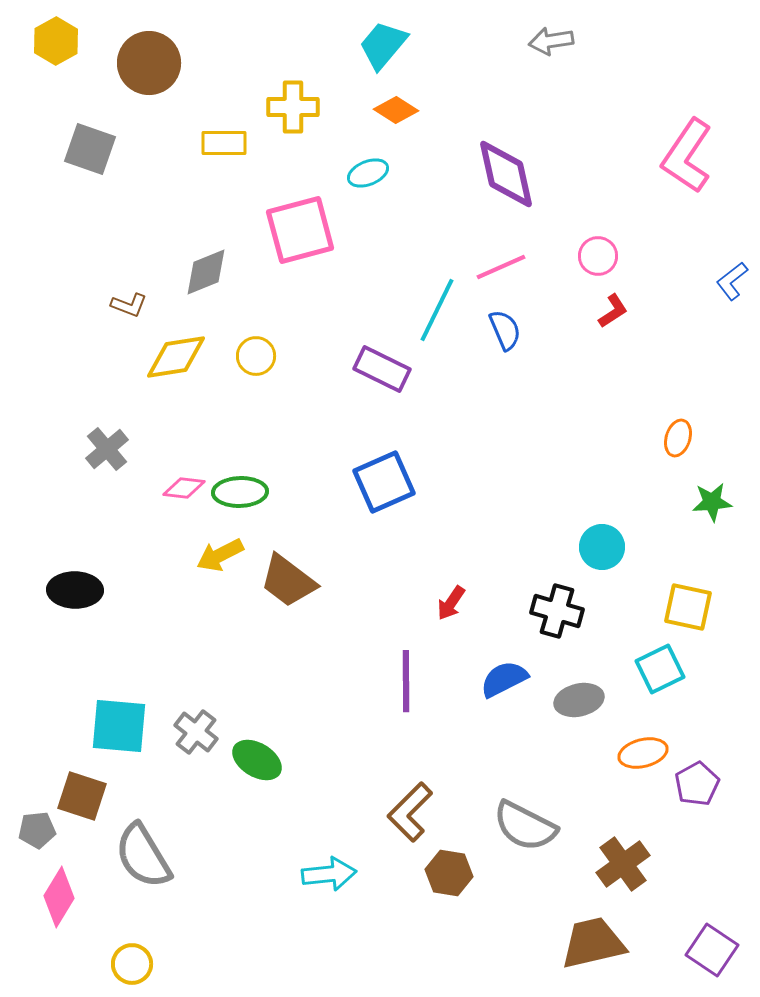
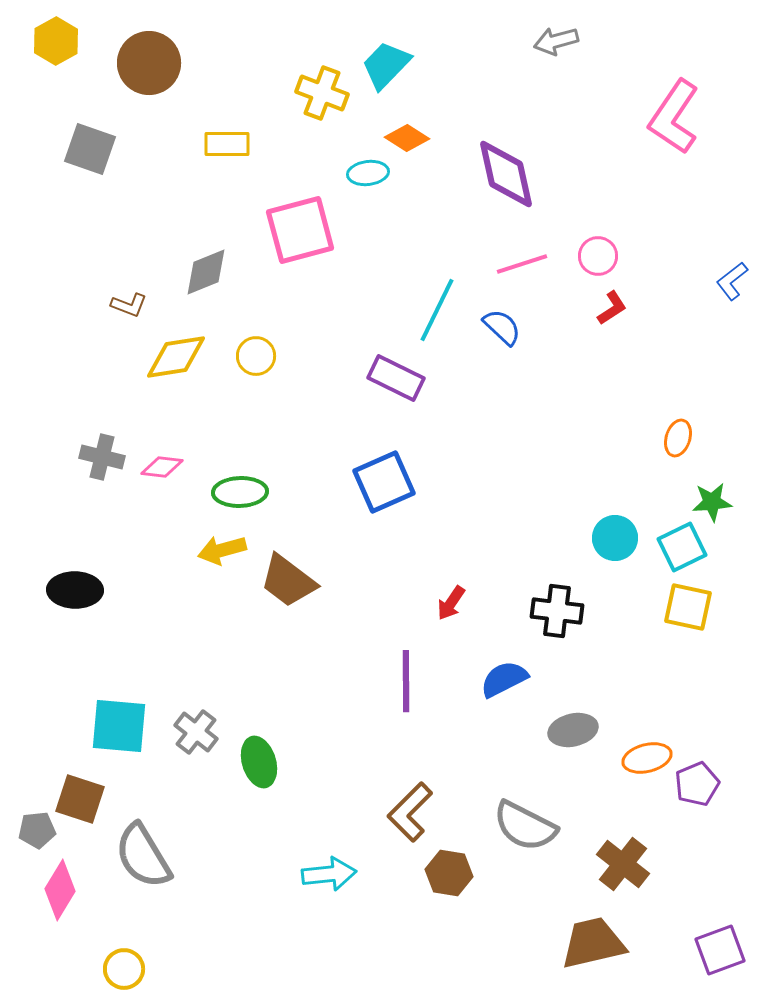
gray arrow at (551, 41): moved 5 px right; rotated 6 degrees counterclockwise
cyan trapezoid at (383, 45): moved 3 px right, 20 px down; rotated 4 degrees clockwise
yellow cross at (293, 107): moved 29 px right, 14 px up; rotated 21 degrees clockwise
orange diamond at (396, 110): moved 11 px right, 28 px down
yellow rectangle at (224, 143): moved 3 px right, 1 px down
pink L-shape at (687, 156): moved 13 px left, 39 px up
cyan ellipse at (368, 173): rotated 15 degrees clockwise
pink line at (501, 267): moved 21 px right, 3 px up; rotated 6 degrees clockwise
red L-shape at (613, 311): moved 1 px left, 3 px up
blue semicircle at (505, 330): moved 3 px left, 3 px up; rotated 24 degrees counterclockwise
purple rectangle at (382, 369): moved 14 px right, 9 px down
gray cross at (107, 449): moved 5 px left, 8 px down; rotated 36 degrees counterclockwise
pink diamond at (184, 488): moved 22 px left, 21 px up
cyan circle at (602, 547): moved 13 px right, 9 px up
yellow arrow at (220, 555): moved 2 px right, 5 px up; rotated 12 degrees clockwise
black cross at (557, 611): rotated 9 degrees counterclockwise
cyan square at (660, 669): moved 22 px right, 122 px up
gray ellipse at (579, 700): moved 6 px left, 30 px down
orange ellipse at (643, 753): moved 4 px right, 5 px down
green ellipse at (257, 760): moved 2 px right, 2 px down; rotated 42 degrees clockwise
purple pentagon at (697, 784): rotated 6 degrees clockwise
brown square at (82, 796): moved 2 px left, 3 px down
brown cross at (623, 864): rotated 16 degrees counterclockwise
pink diamond at (59, 897): moved 1 px right, 7 px up
purple square at (712, 950): moved 8 px right; rotated 36 degrees clockwise
yellow circle at (132, 964): moved 8 px left, 5 px down
